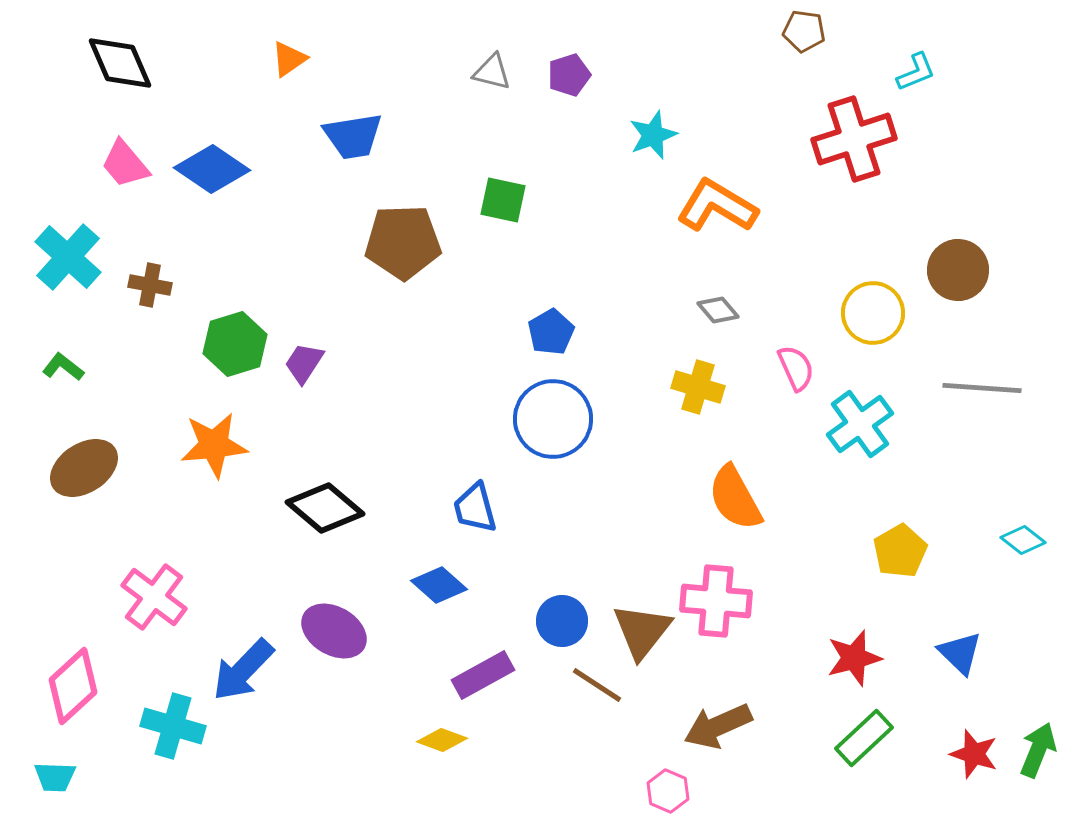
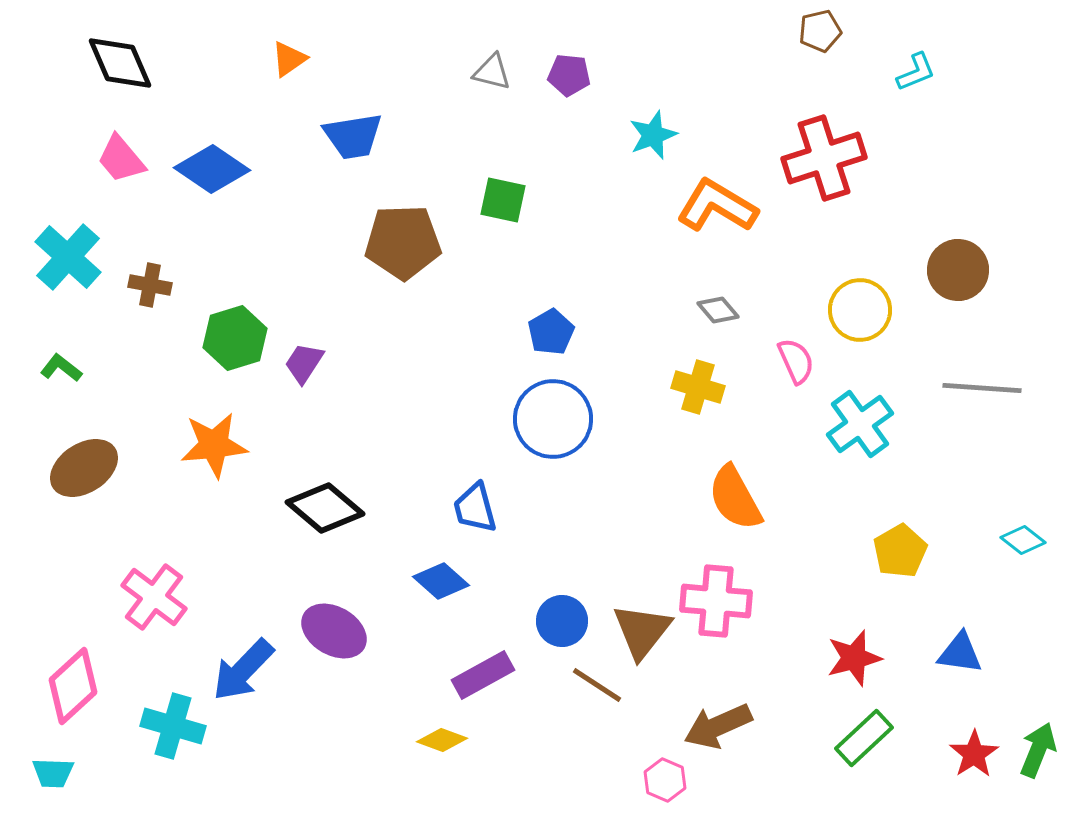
brown pentagon at (804, 31): moved 16 px right; rotated 21 degrees counterclockwise
purple pentagon at (569, 75): rotated 24 degrees clockwise
red cross at (854, 139): moved 30 px left, 19 px down
pink trapezoid at (125, 164): moved 4 px left, 5 px up
yellow circle at (873, 313): moved 13 px left, 3 px up
green hexagon at (235, 344): moved 6 px up
green L-shape at (63, 367): moved 2 px left, 1 px down
pink semicircle at (796, 368): moved 7 px up
blue diamond at (439, 585): moved 2 px right, 4 px up
blue triangle at (960, 653): rotated 36 degrees counterclockwise
red star at (974, 754): rotated 21 degrees clockwise
cyan trapezoid at (55, 777): moved 2 px left, 4 px up
pink hexagon at (668, 791): moved 3 px left, 11 px up
